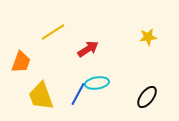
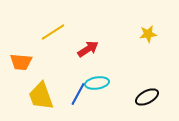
yellow star: moved 3 px up
orange trapezoid: rotated 75 degrees clockwise
black ellipse: rotated 25 degrees clockwise
